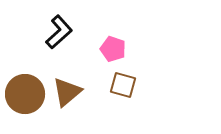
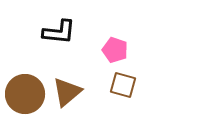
black L-shape: rotated 48 degrees clockwise
pink pentagon: moved 2 px right, 1 px down
